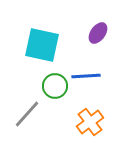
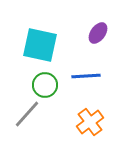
cyan square: moved 2 px left
green circle: moved 10 px left, 1 px up
